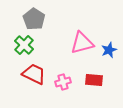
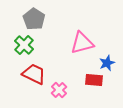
blue star: moved 2 px left, 13 px down
pink cross: moved 4 px left, 8 px down; rotated 28 degrees counterclockwise
